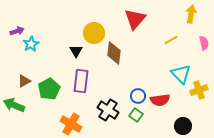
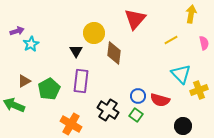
red semicircle: rotated 24 degrees clockwise
